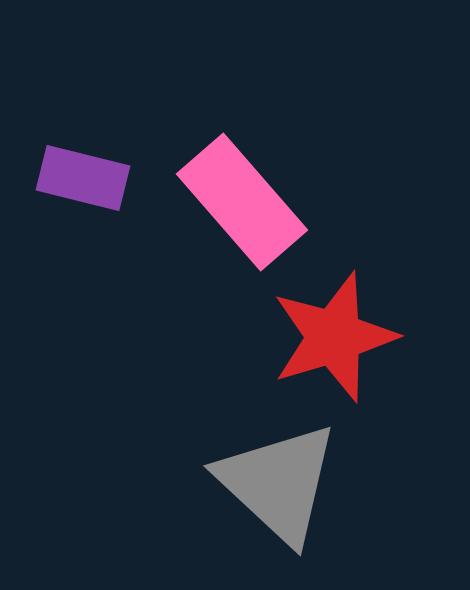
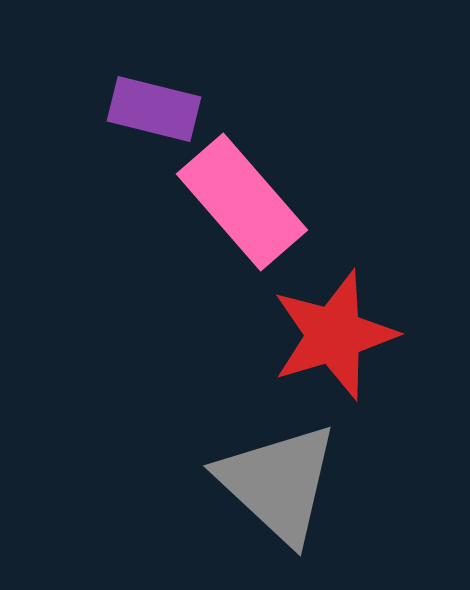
purple rectangle: moved 71 px right, 69 px up
red star: moved 2 px up
